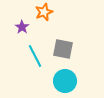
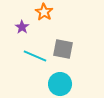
orange star: rotated 18 degrees counterclockwise
cyan line: rotated 40 degrees counterclockwise
cyan circle: moved 5 px left, 3 px down
